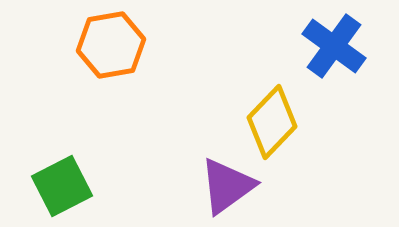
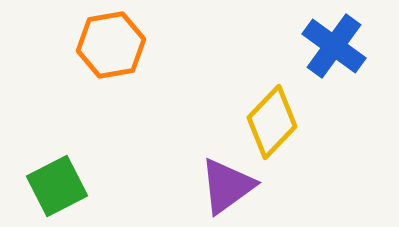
green square: moved 5 px left
